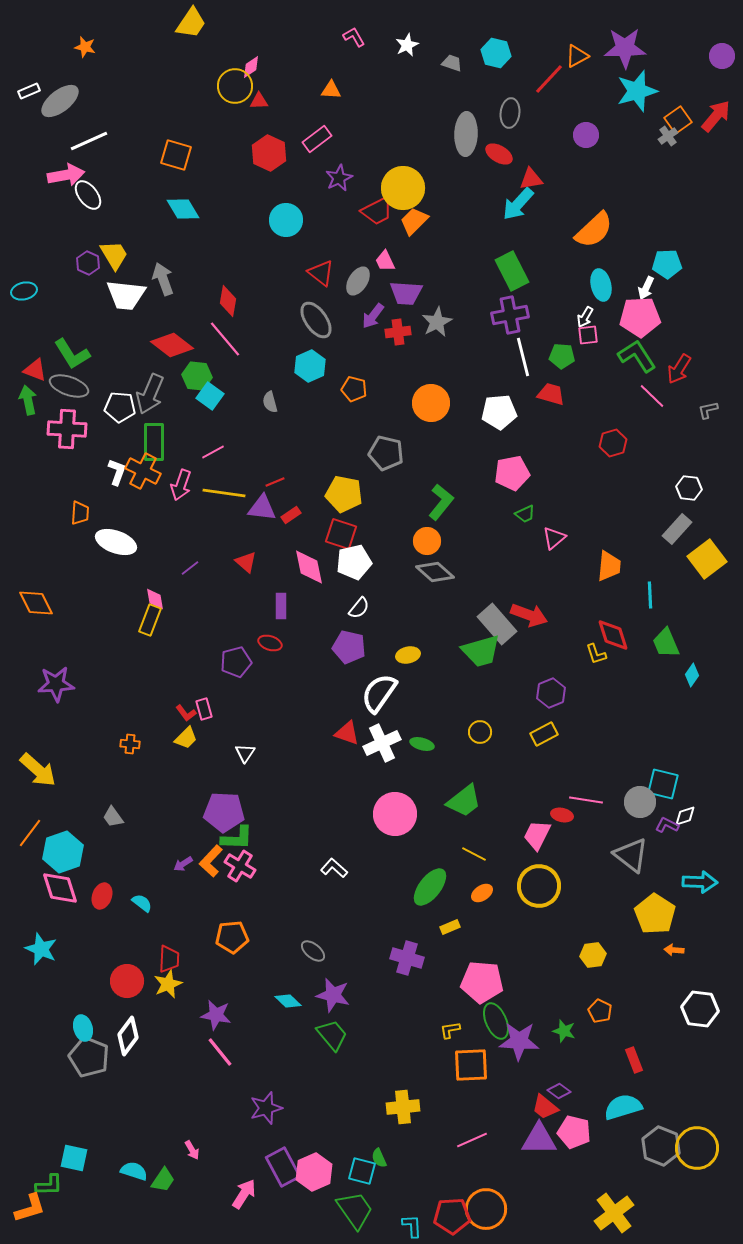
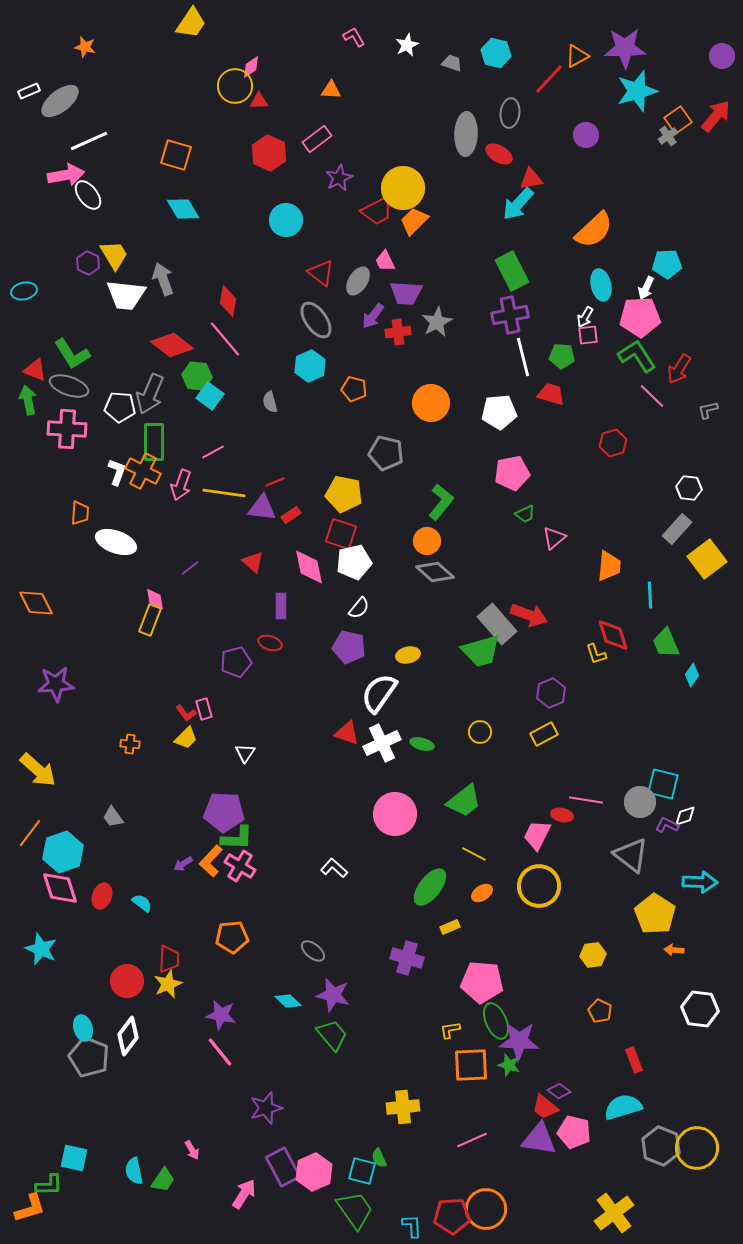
red triangle at (246, 562): moved 7 px right
purple star at (216, 1015): moved 5 px right
green star at (564, 1031): moved 55 px left, 34 px down
purple triangle at (539, 1139): rotated 9 degrees clockwise
cyan semicircle at (134, 1171): rotated 120 degrees counterclockwise
